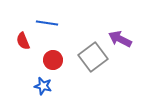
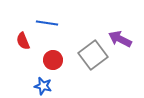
gray square: moved 2 px up
